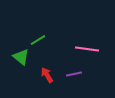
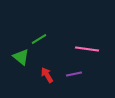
green line: moved 1 px right, 1 px up
